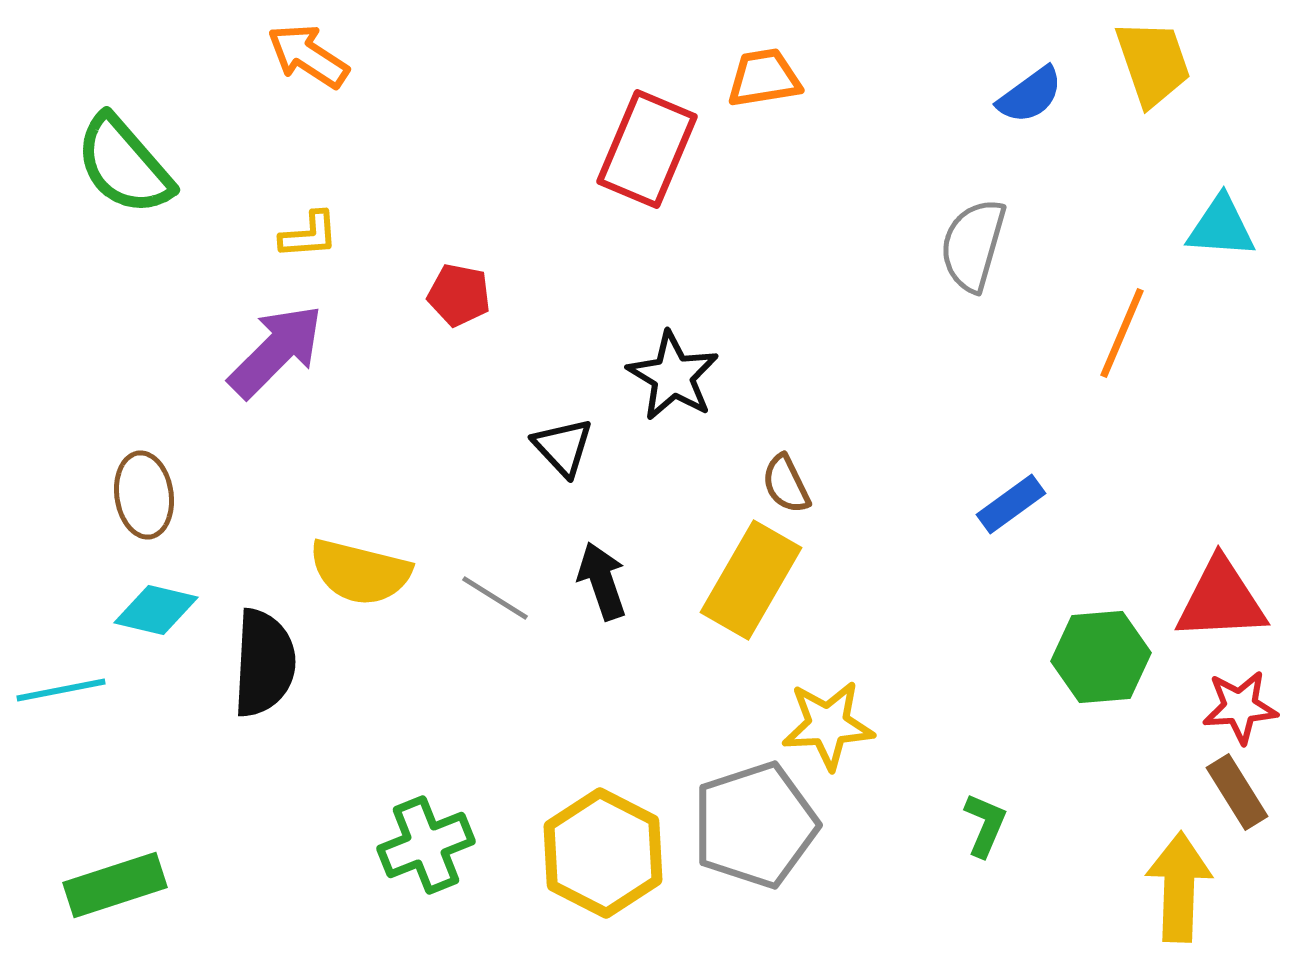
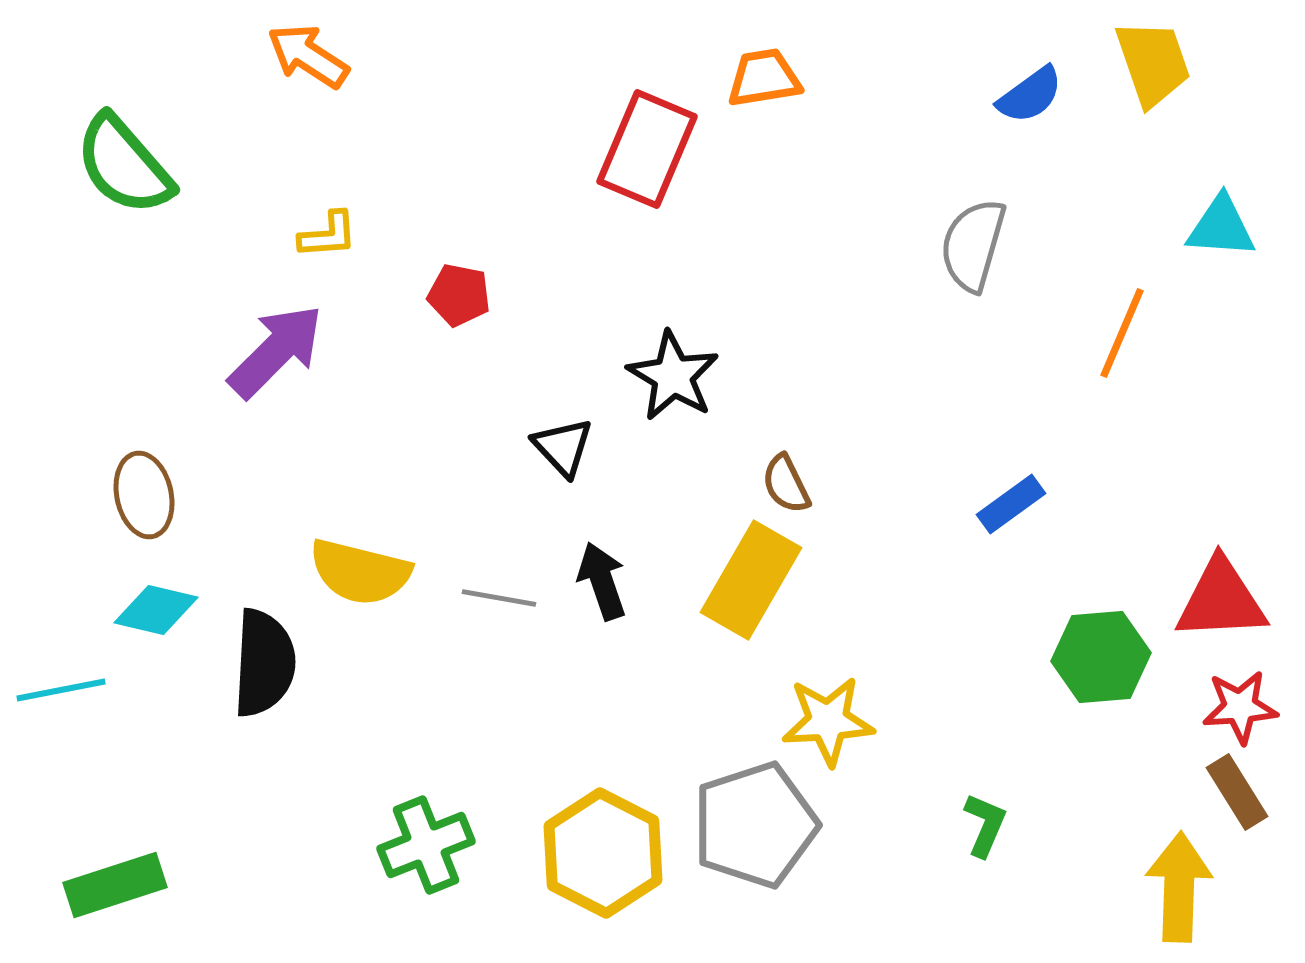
yellow L-shape: moved 19 px right
brown ellipse: rotated 4 degrees counterclockwise
gray line: moved 4 px right; rotated 22 degrees counterclockwise
yellow star: moved 4 px up
